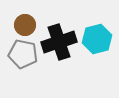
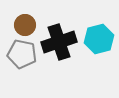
cyan hexagon: moved 2 px right
gray pentagon: moved 1 px left
